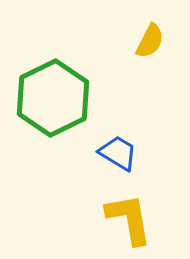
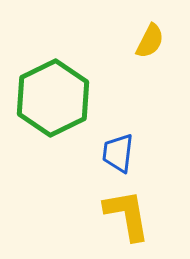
blue trapezoid: rotated 114 degrees counterclockwise
yellow L-shape: moved 2 px left, 4 px up
